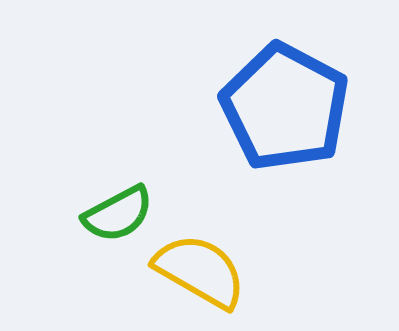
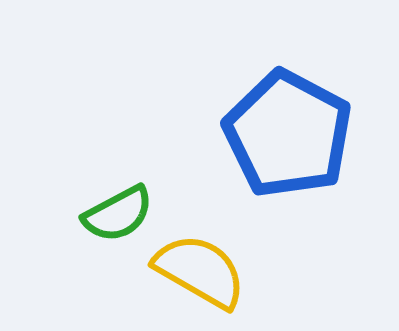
blue pentagon: moved 3 px right, 27 px down
